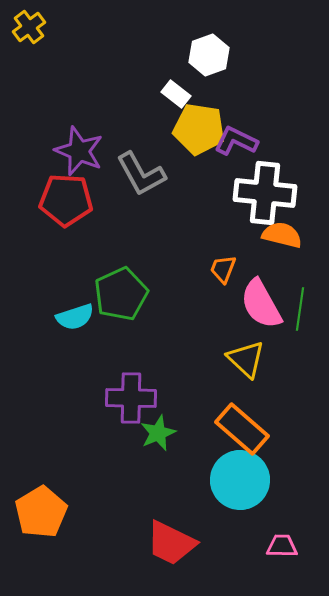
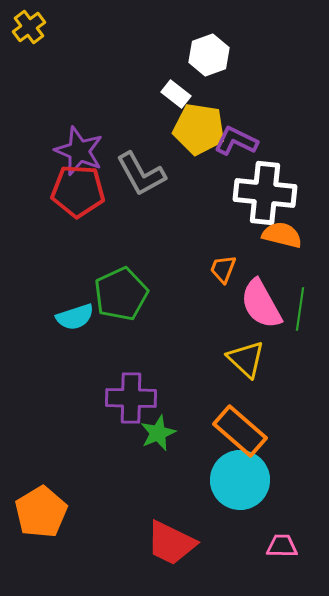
red pentagon: moved 12 px right, 9 px up
orange rectangle: moved 2 px left, 2 px down
